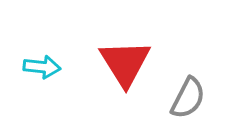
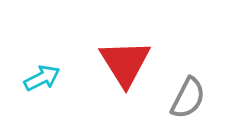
cyan arrow: moved 11 px down; rotated 33 degrees counterclockwise
